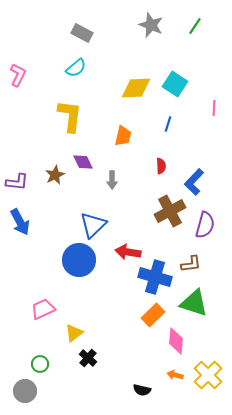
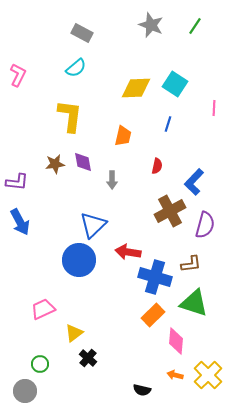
purple diamond: rotated 15 degrees clockwise
red semicircle: moved 4 px left; rotated 14 degrees clockwise
brown star: moved 11 px up; rotated 18 degrees clockwise
